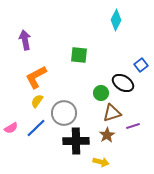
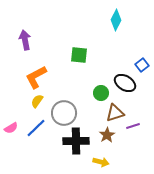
blue square: moved 1 px right
black ellipse: moved 2 px right
brown triangle: moved 3 px right
